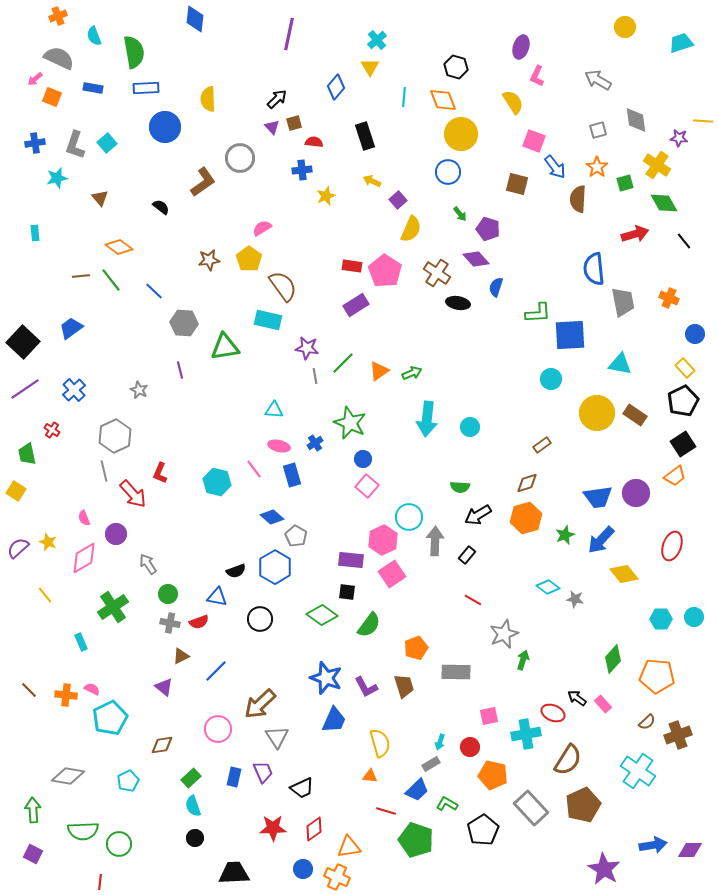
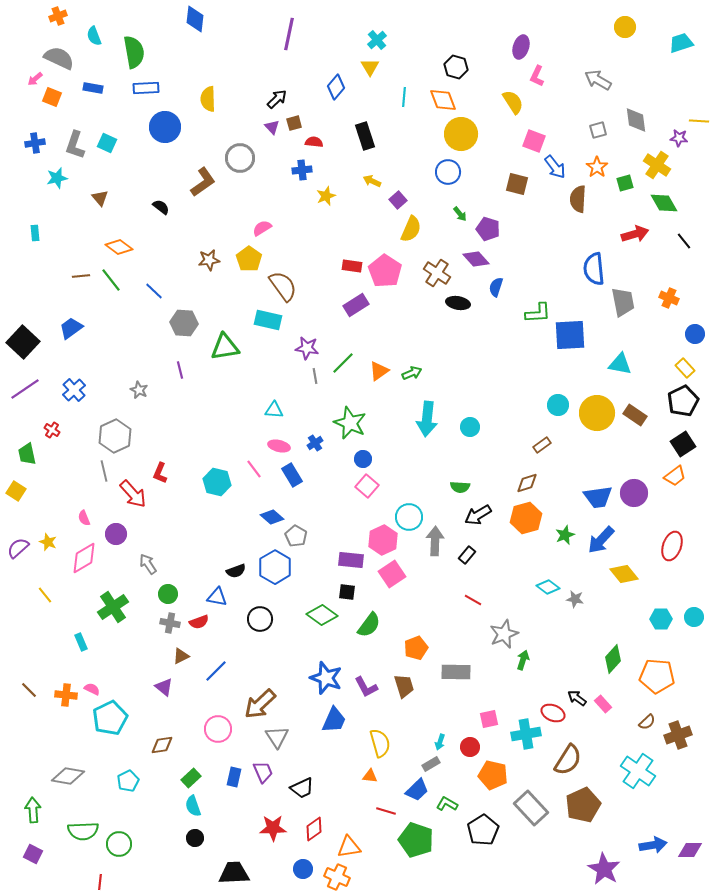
yellow line at (703, 121): moved 4 px left
cyan square at (107, 143): rotated 24 degrees counterclockwise
cyan circle at (551, 379): moved 7 px right, 26 px down
blue rectangle at (292, 475): rotated 15 degrees counterclockwise
purple circle at (636, 493): moved 2 px left
pink square at (489, 716): moved 3 px down
